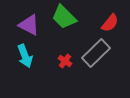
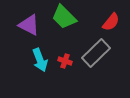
red semicircle: moved 1 px right, 1 px up
cyan arrow: moved 15 px right, 4 px down
red cross: rotated 16 degrees counterclockwise
